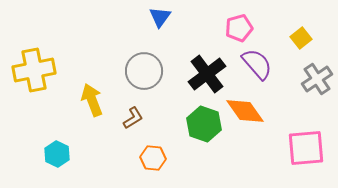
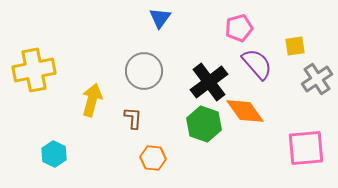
blue triangle: moved 1 px down
yellow square: moved 6 px left, 8 px down; rotated 30 degrees clockwise
black cross: moved 2 px right, 8 px down
yellow arrow: rotated 36 degrees clockwise
brown L-shape: rotated 55 degrees counterclockwise
cyan hexagon: moved 3 px left
